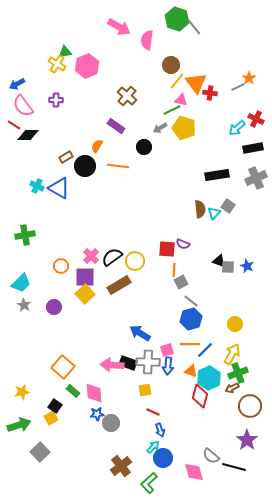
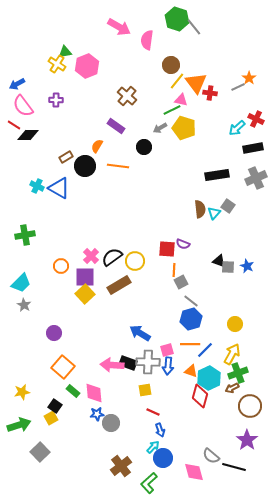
purple circle at (54, 307): moved 26 px down
